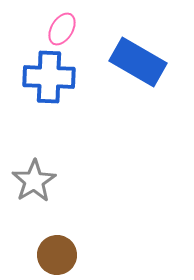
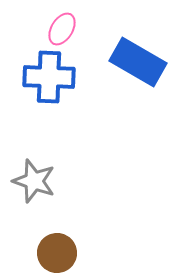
gray star: rotated 21 degrees counterclockwise
brown circle: moved 2 px up
